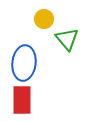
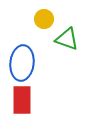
green triangle: rotated 30 degrees counterclockwise
blue ellipse: moved 2 px left
